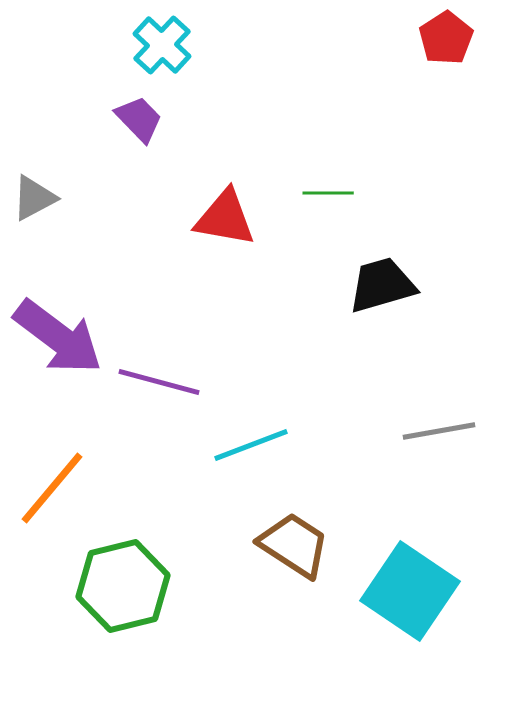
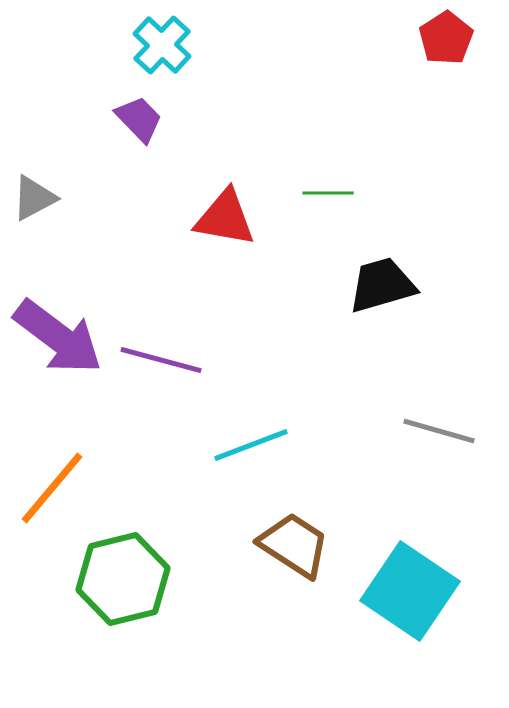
purple line: moved 2 px right, 22 px up
gray line: rotated 26 degrees clockwise
green hexagon: moved 7 px up
